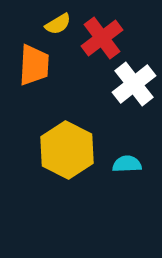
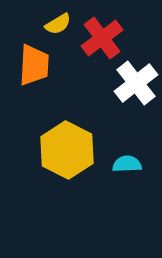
white cross: moved 2 px right, 1 px up
